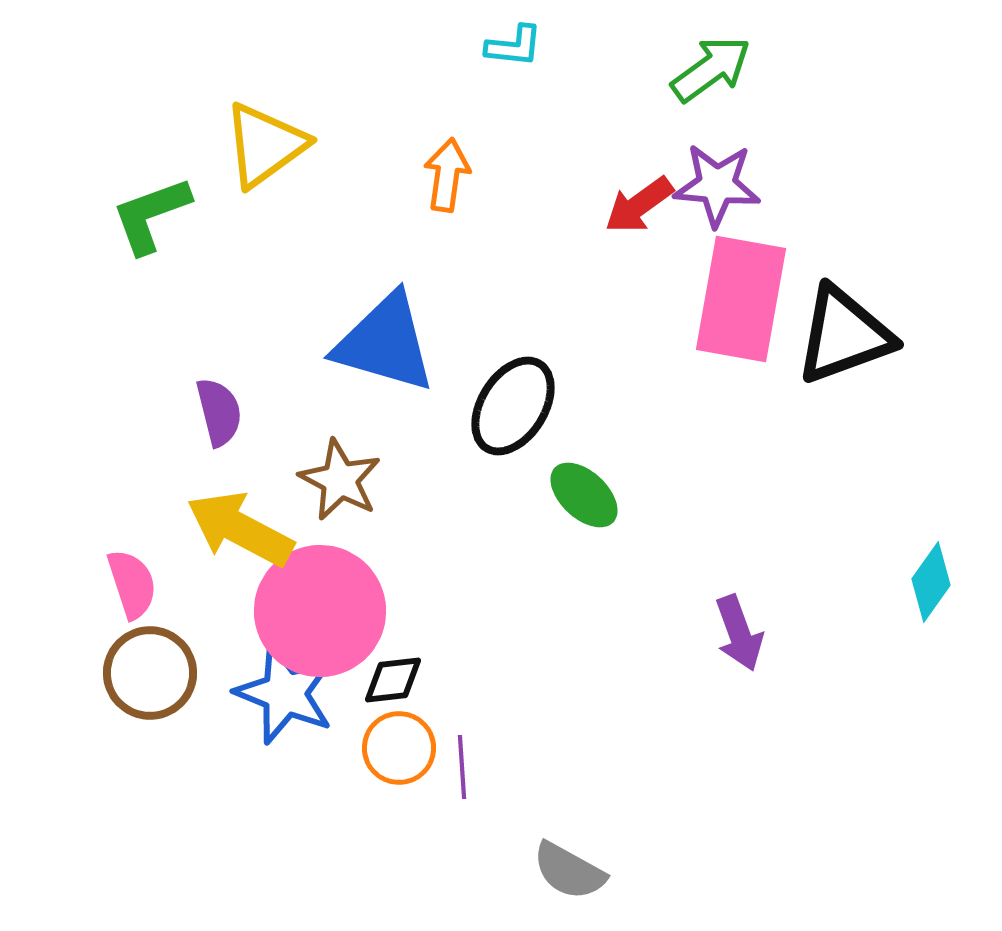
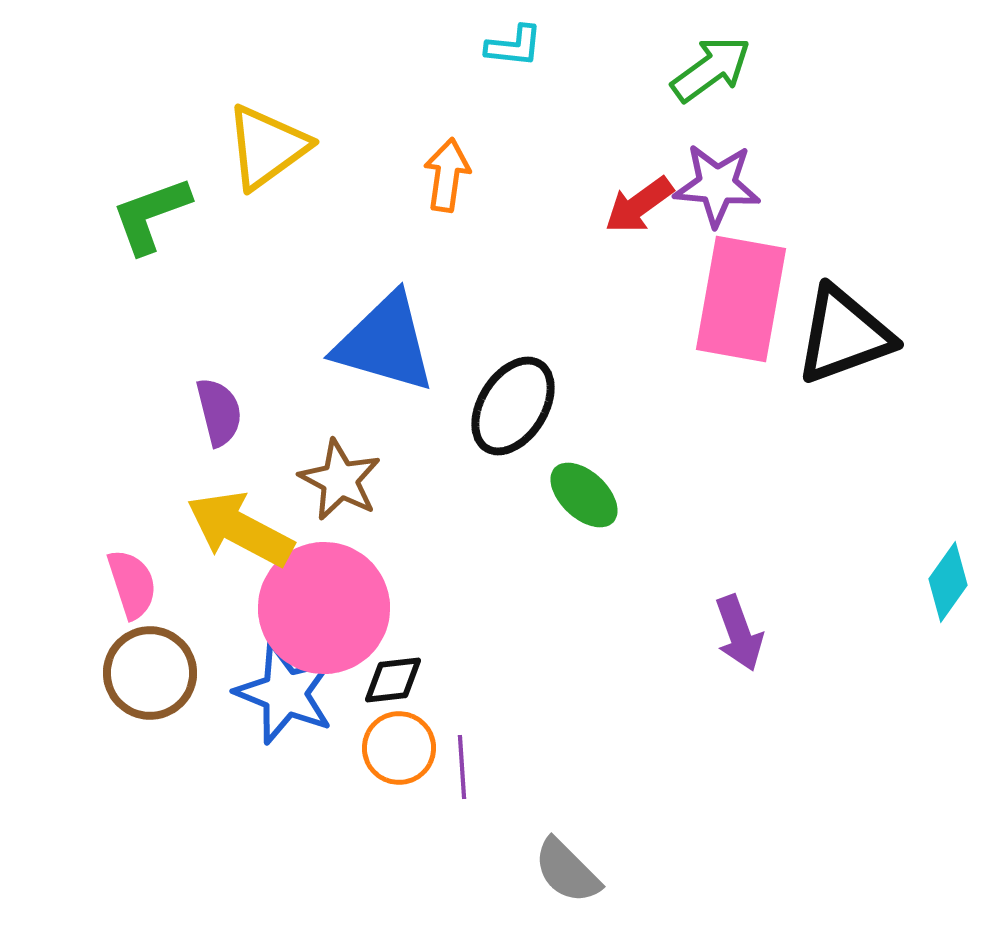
yellow triangle: moved 2 px right, 2 px down
cyan diamond: moved 17 px right
pink circle: moved 4 px right, 3 px up
gray semicircle: moved 2 px left; rotated 16 degrees clockwise
